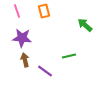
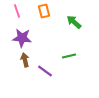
green arrow: moved 11 px left, 3 px up
